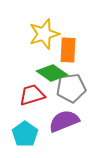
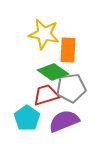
yellow star: rotated 28 degrees clockwise
green diamond: moved 1 px right, 1 px up
red trapezoid: moved 14 px right
cyan pentagon: moved 2 px right, 16 px up
